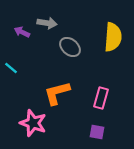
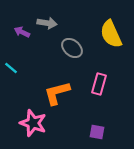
yellow semicircle: moved 2 px left, 3 px up; rotated 152 degrees clockwise
gray ellipse: moved 2 px right, 1 px down
pink rectangle: moved 2 px left, 14 px up
